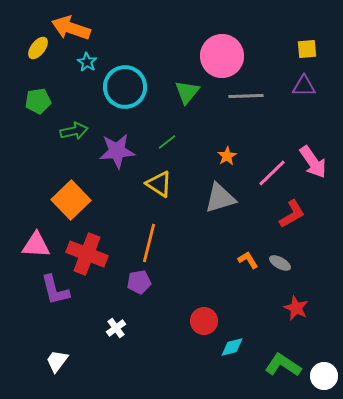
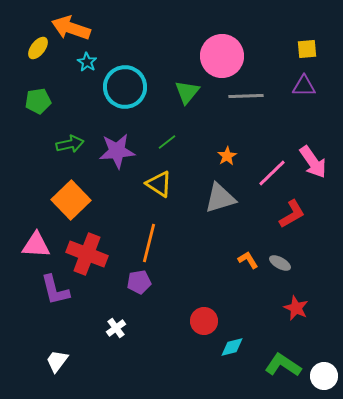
green arrow: moved 4 px left, 13 px down
